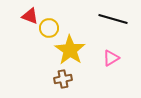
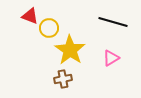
black line: moved 3 px down
